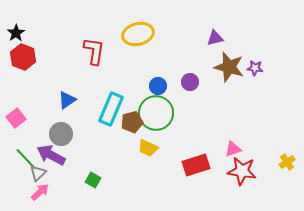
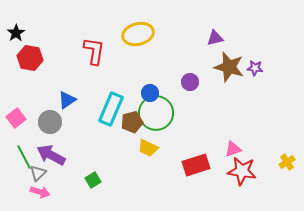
red hexagon: moved 7 px right, 1 px down; rotated 10 degrees counterclockwise
blue circle: moved 8 px left, 7 px down
gray circle: moved 11 px left, 12 px up
green line: moved 2 px left, 2 px up; rotated 15 degrees clockwise
green square: rotated 28 degrees clockwise
pink arrow: rotated 60 degrees clockwise
